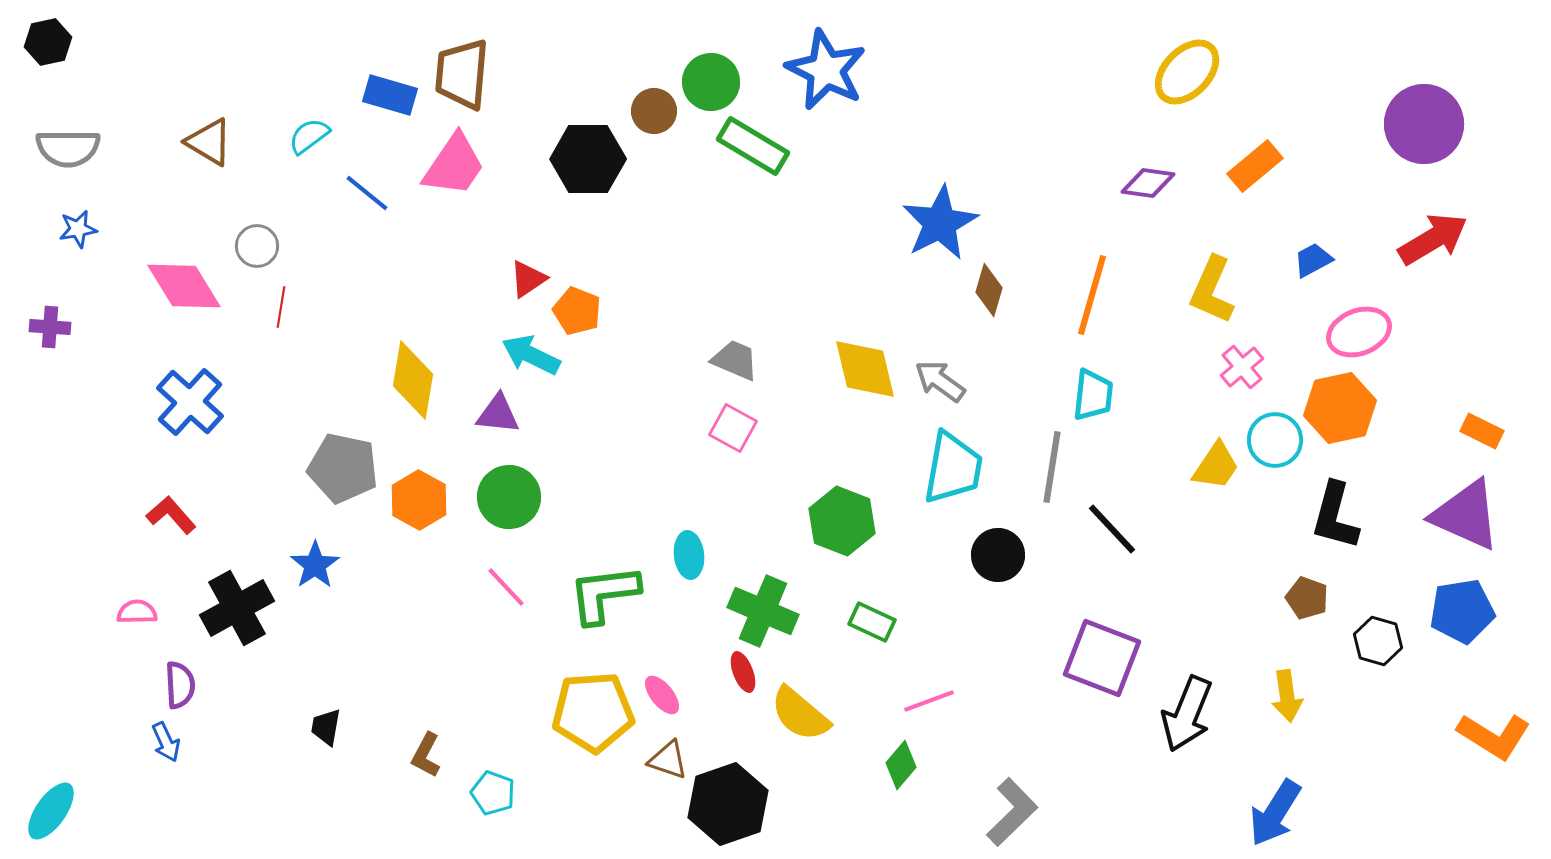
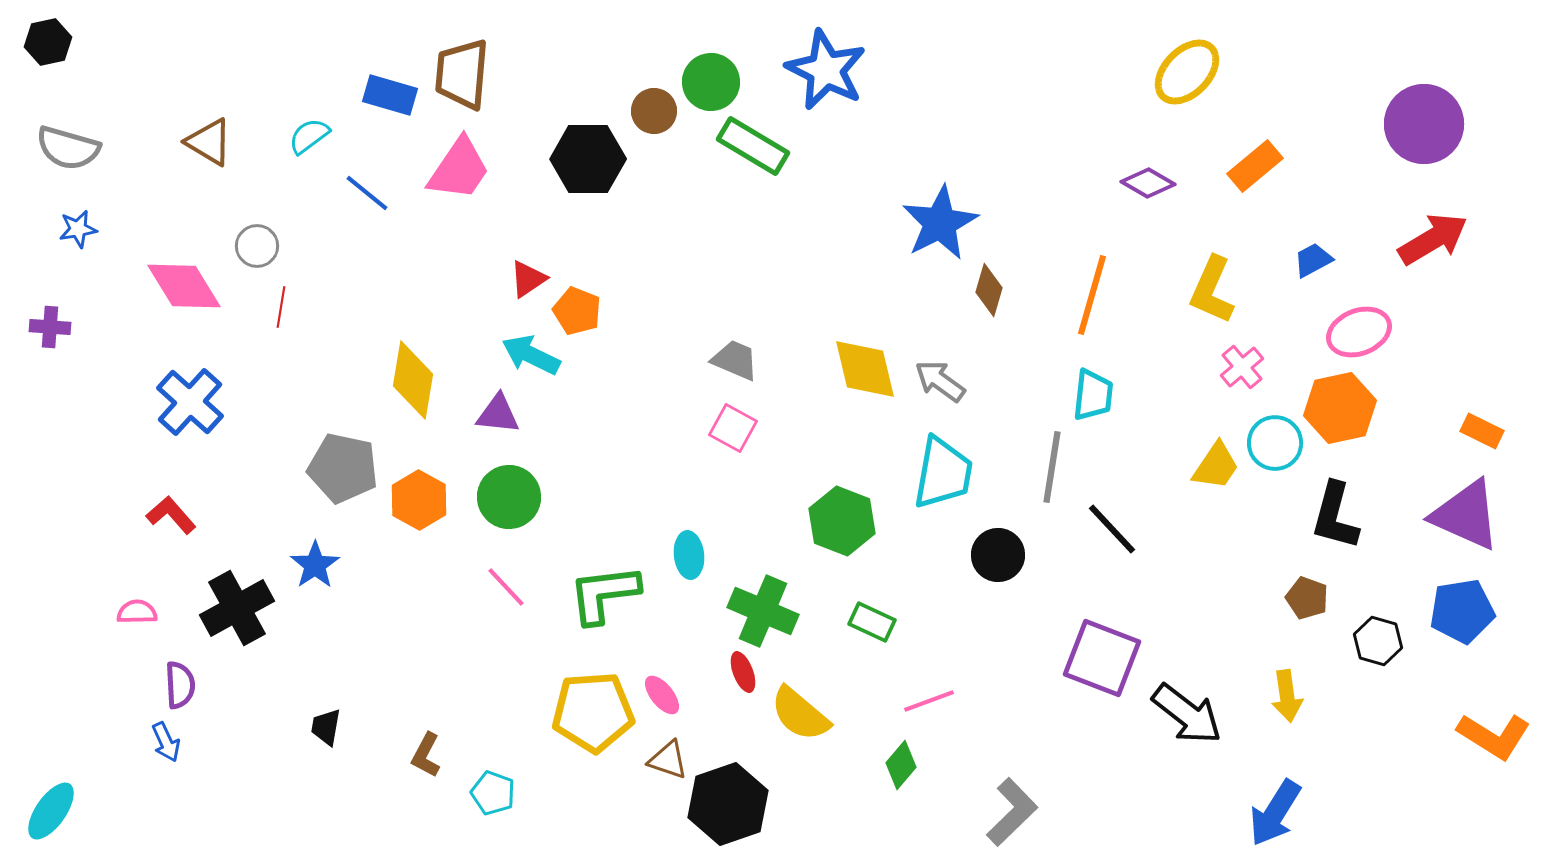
gray semicircle at (68, 148): rotated 16 degrees clockwise
pink trapezoid at (454, 165): moved 5 px right, 4 px down
purple diamond at (1148, 183): rotated 22 degrees clockwise
cyan circle at (1275, 440): moved 3 px down
cyan trapezoid at (953, 468): moved 10 px left, 5 px down
black arrow at (1187, 714): rotated 74 degrees counterclockwise
